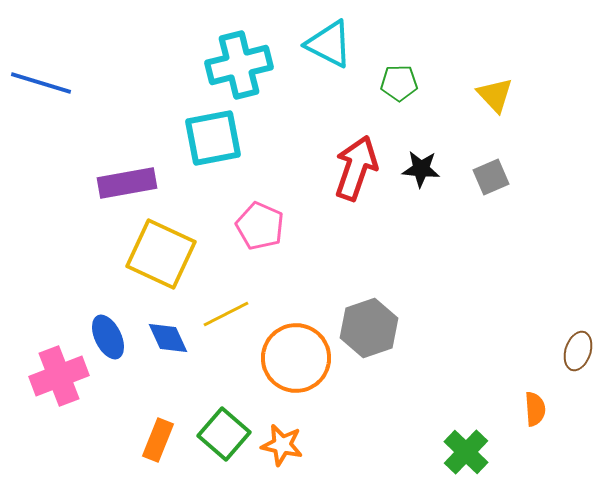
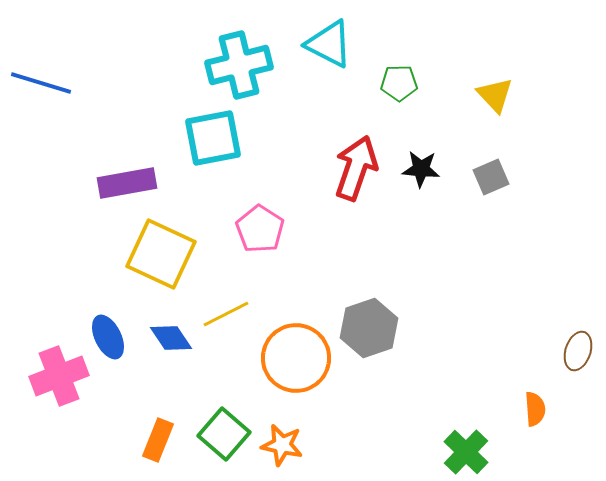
pink pentagon: moved 3 px down; rotated 9 degrees clockwise
blue diamond: moved 3 px right; rotated 9 degrees counterclockwise
